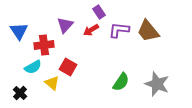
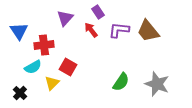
purple rectangle: moved 1 px left
purple triangle: moved 7 px up
red arrow: rotated 84 degrees clockwise
yellow triangle: rotated 35 degrees clockwise
